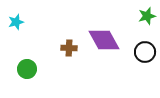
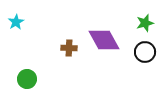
green star: moved 2 px left, 7 px down
cyan star: rotated 14 degrees counterclockwise
green circle: moved 10 px down
